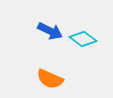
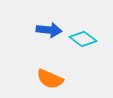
blue arrow: moved 1 px left, 1 px up; rotated 20 degrees counterclockwise
